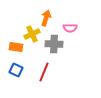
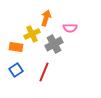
gray cross: rotated 30 degrees counterclockwise
blue square: rotated 32 degrees clockwise
